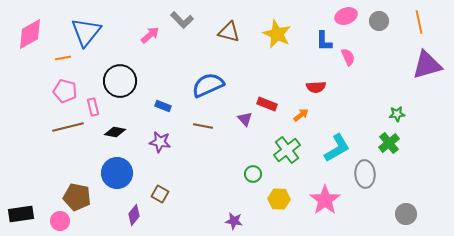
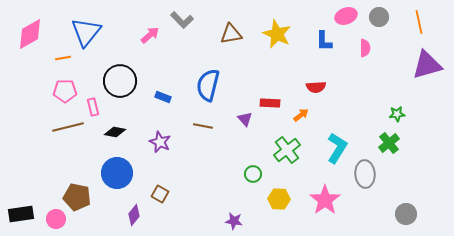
gray circle at (379, 21): moved 4 px up
brown triangle at (229, 32): moved 2 px right, 2 px down; rotated 25 degrees counterclockwise
pink semicircle at (348, 57): moved 17 px right, 9 px up; rotated 24 degrees clockwise
blue semicircle at (208, 85): rotated 52 degrees counterclockwise
pink pentagon at (65, 91): rotated 15 degrees counterclockwise
red rectangle at (267, 104): moved 3 px right, 1 px up; rotated 18 degrees counterclockwise
blue rectangle at (163, 106): moved 9 px up
purple star at (160, 142): rotated 15 degrees clockwise
cyan L-shape at (337, 148): rotated 28 degrees counterclockwise
pink circle at (60, 221): moved 4 px left, 2 px up
